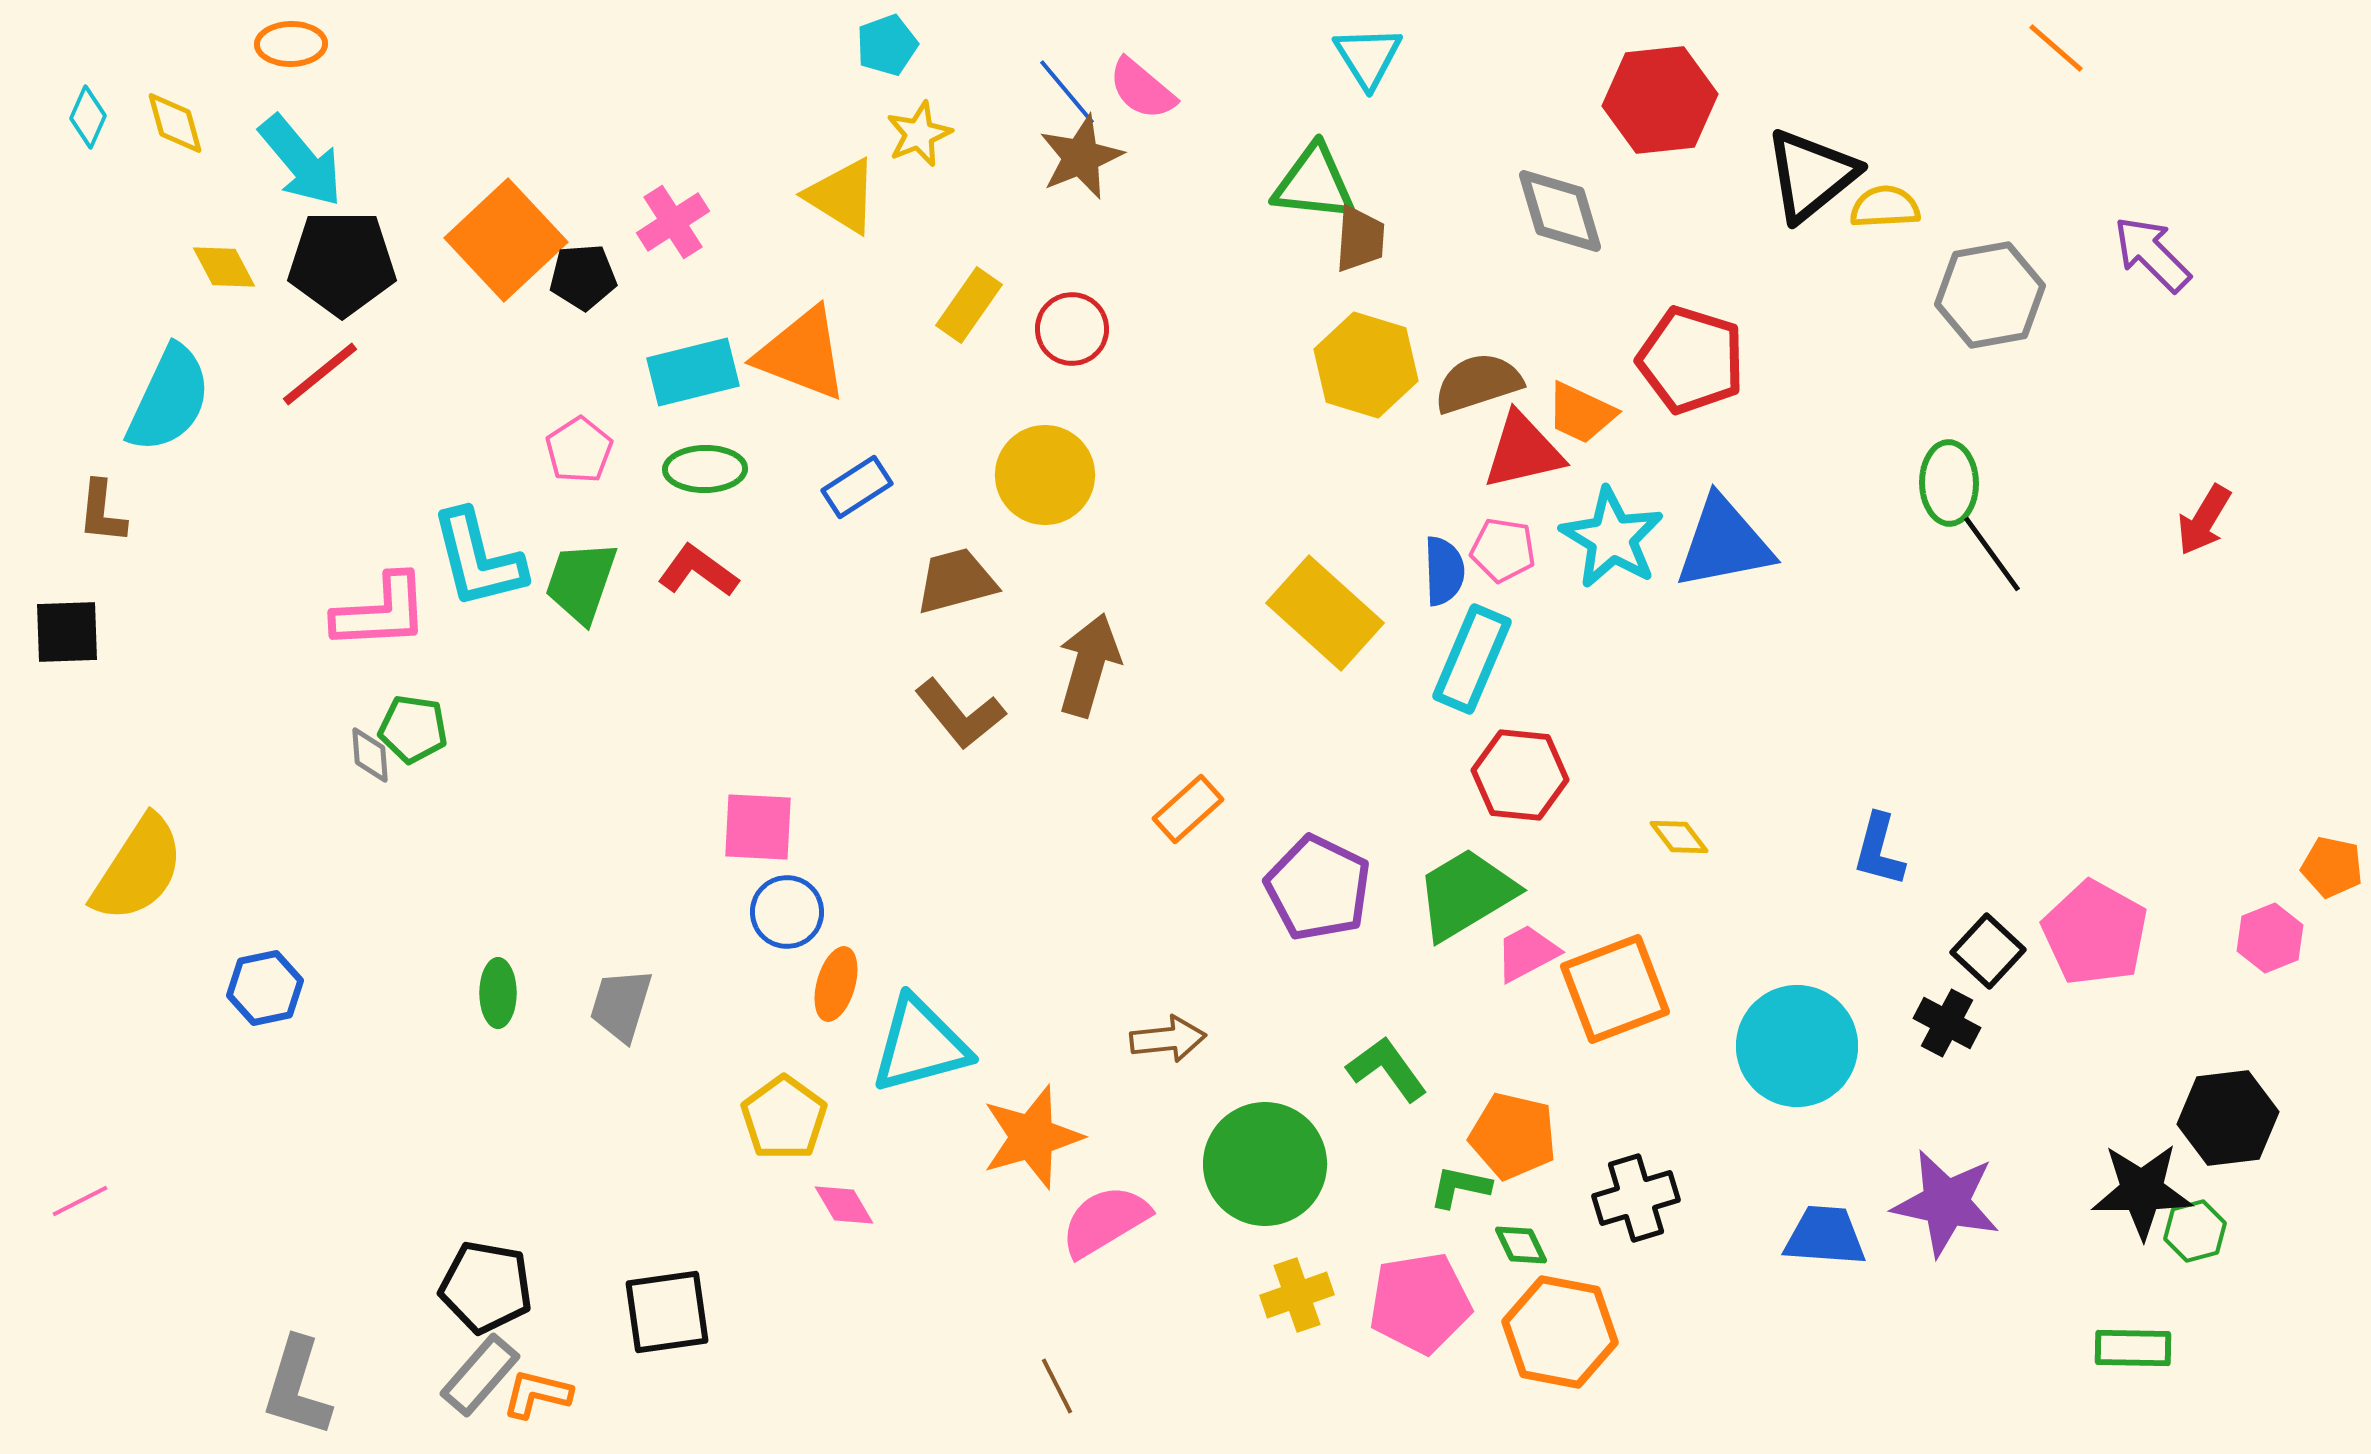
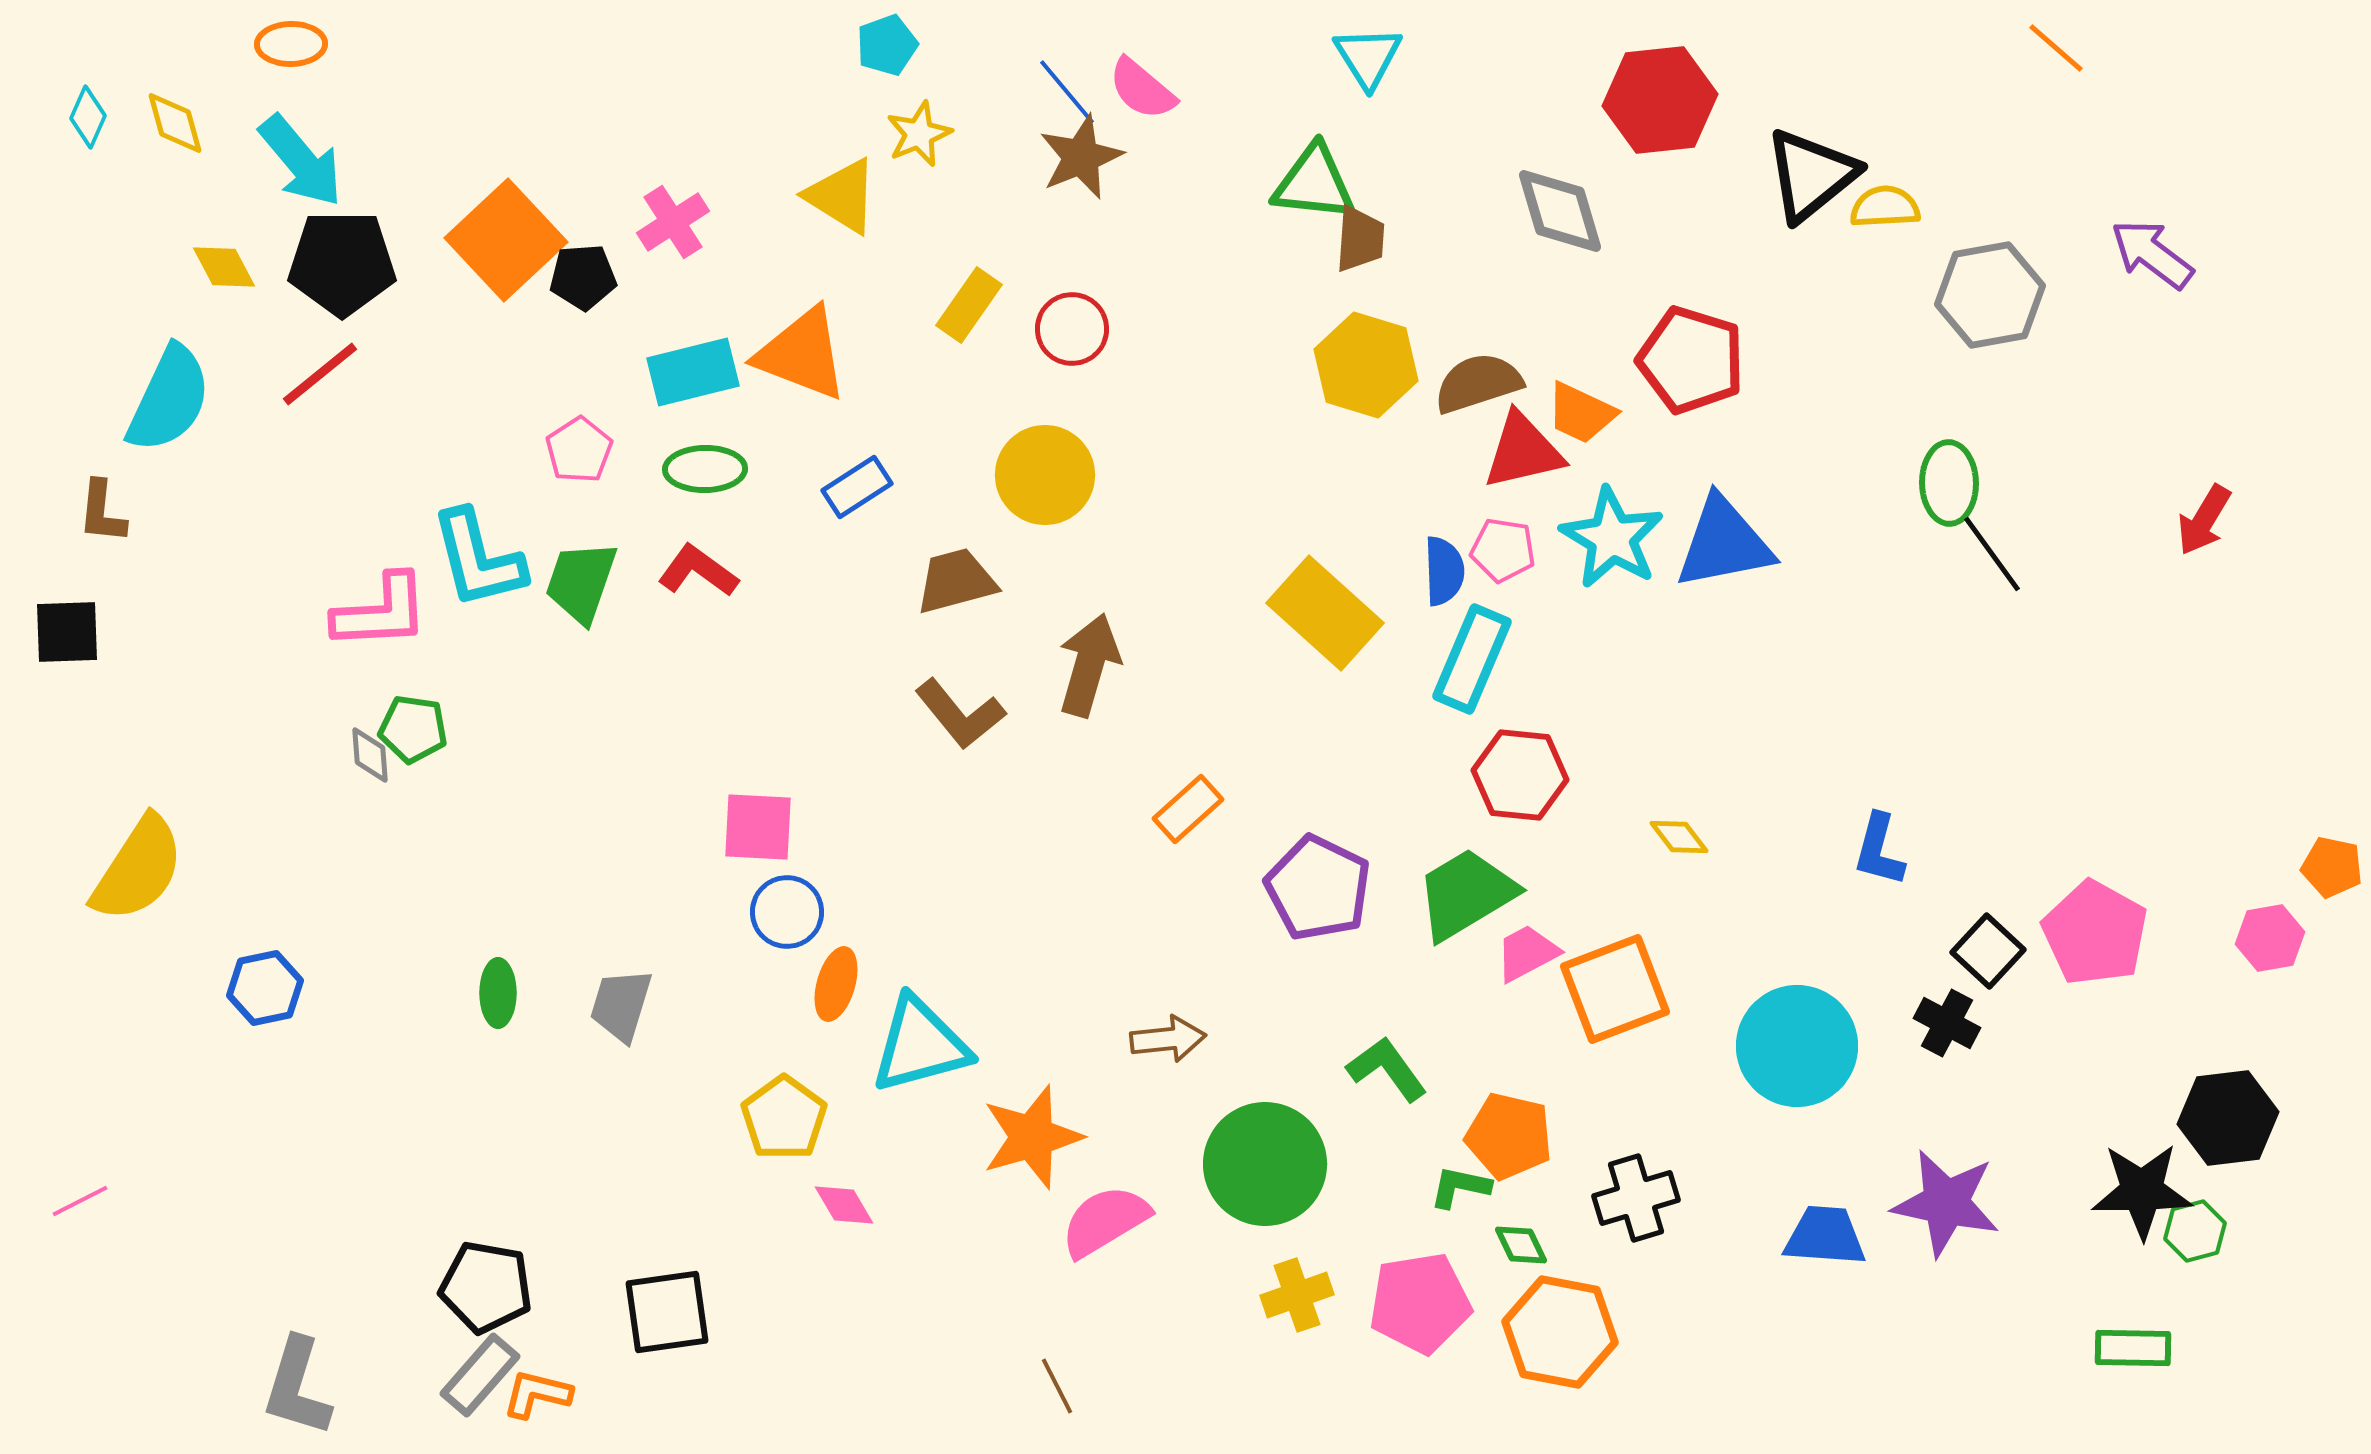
purple arrow at (2152, 254): rotated 8 degrees counterclockwise
pink hexagon at (2270, 938): rotated 12 degrees clockwise
orange pentagon at (1513, 1136): moved 4 px left
